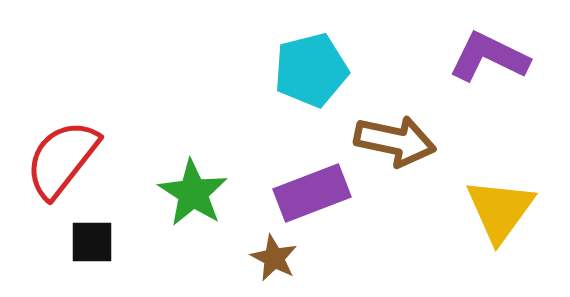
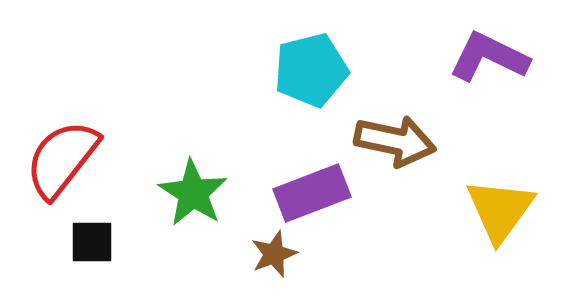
brown star: moved 4 px up; rotated 24 degrees clockwise
